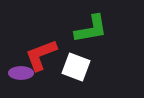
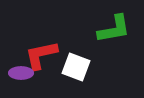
green L-shape: moved 23 px right
red L-shape: rotated 9 degrees clockwise
